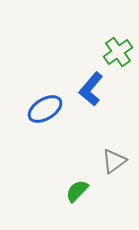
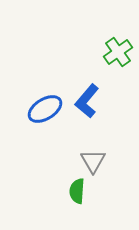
blue L-shape: moved 4 px left, 12 px down
gray triangle: moved 21 px left; rotated 24 degrees counterclockwise
green semicircle: rotated 40 degrees counterclockwise
